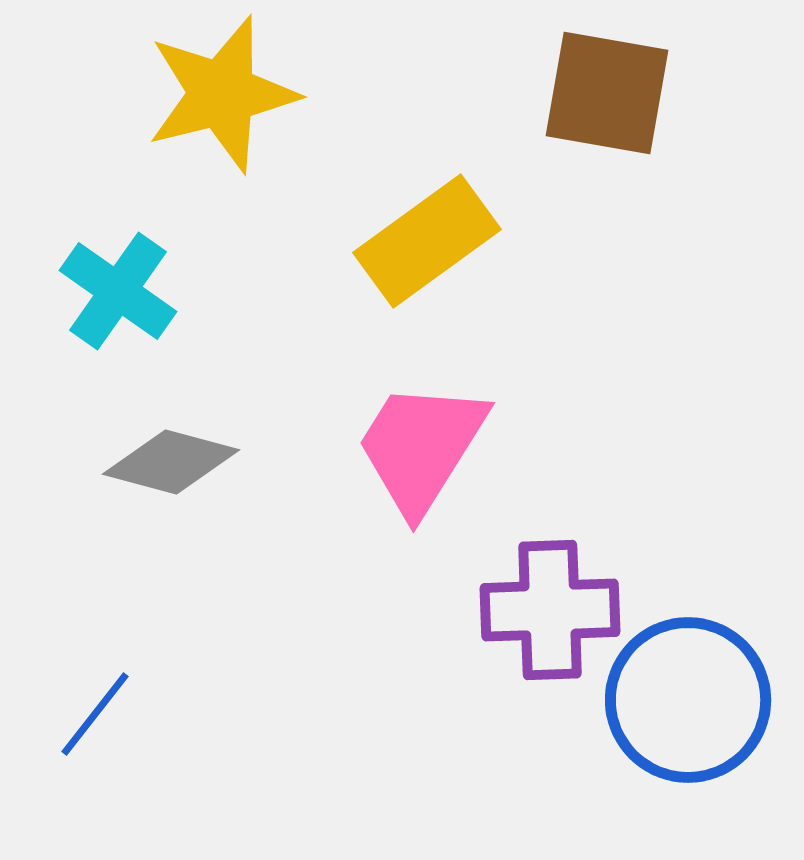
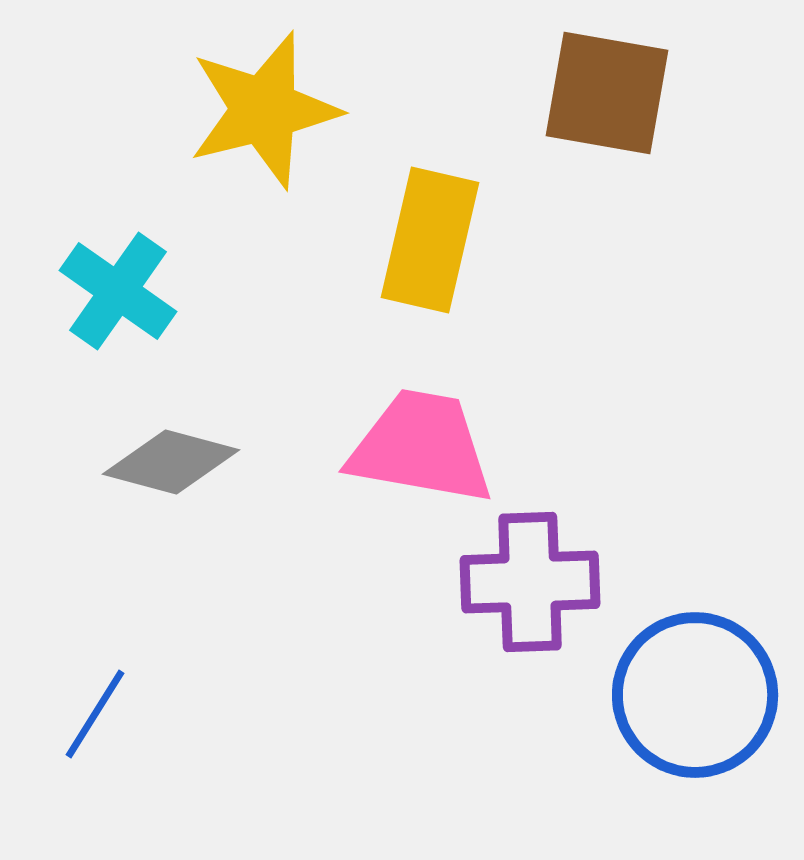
yellow star: moved 42 px right, 16 px down
yellow rectangle: moved 3 px right, 1 px up; rotated 41 degrees counterclockwise
pink trapezoid: rotated 68 degrees clockwise
purple cross: moved 20 px left, 28 px up
blue circle: moved 7 px right, 5 px up
blue line: rotated 6 degrees counterclockwise
